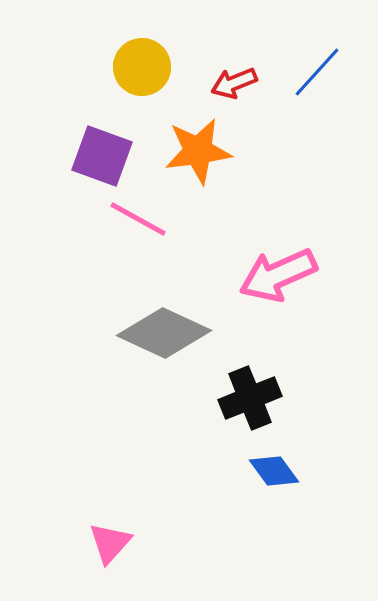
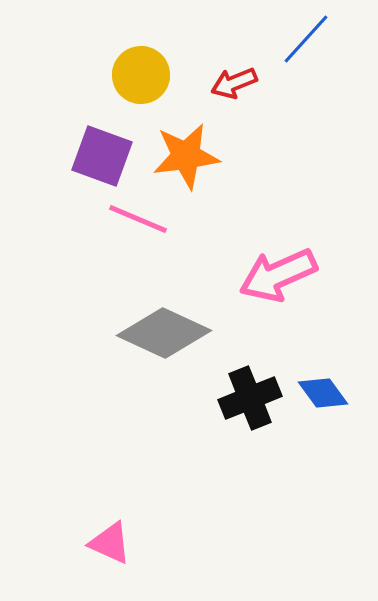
yellow circle: moved 1 px left, 8 px down
blue line: moved 11 px left, 33 px up
orange star: moved 12 px left, 5 px down
pink line: rotated 6 degrees counterclockwise
blue diamond: moved 49 px right, 78 px up
pink triangle: rotated 48 degrees counterclockwise
